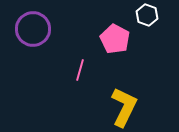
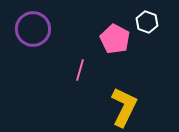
white hexagon: moved 7 px down
